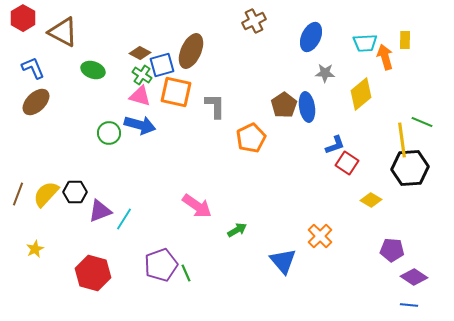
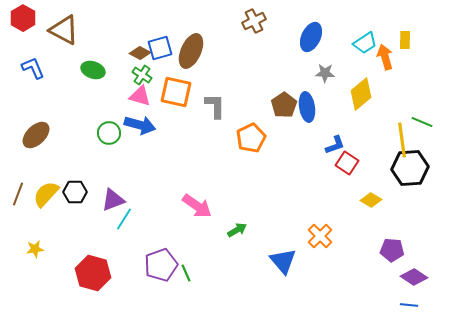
brown triangle at (63, 32): moved 1 px right, 2 px up
cyan trapezoid at (365, 43): rotated 30 degrees counterclockwise
blue square at (162, 65): moved 2 px left, 17 px up
brown ellipse at (36, 102): moved 33 px down
purple triangle at (100, 211): moved 13 px right, 11 px up
yellow star at (35, 249): rotated 18 degrees clockwise
